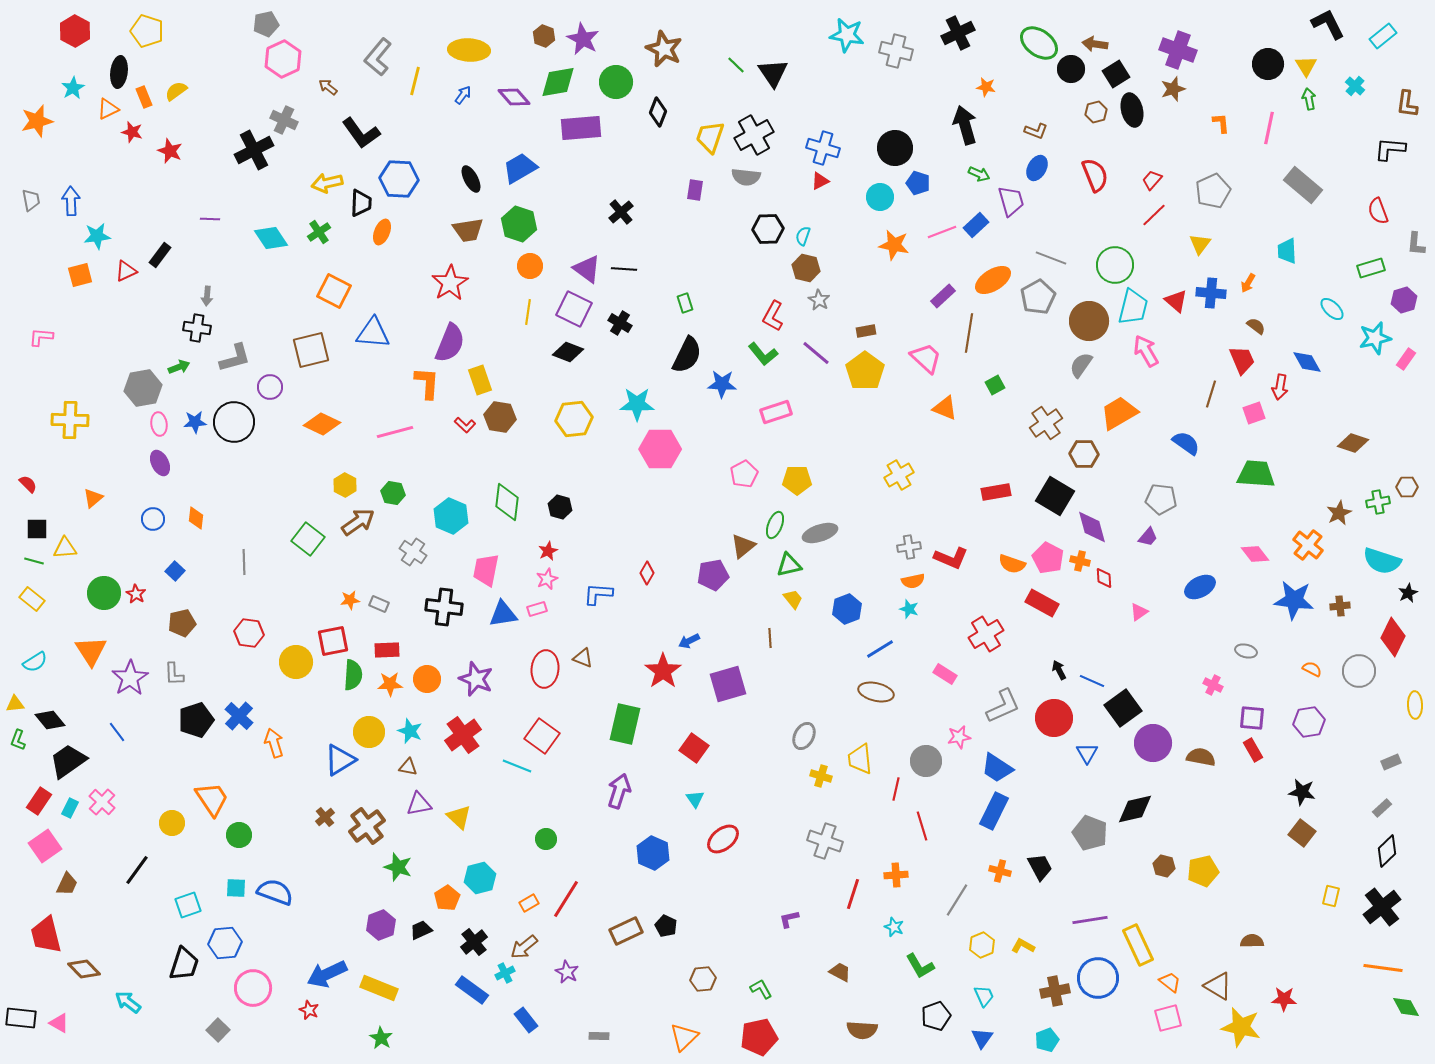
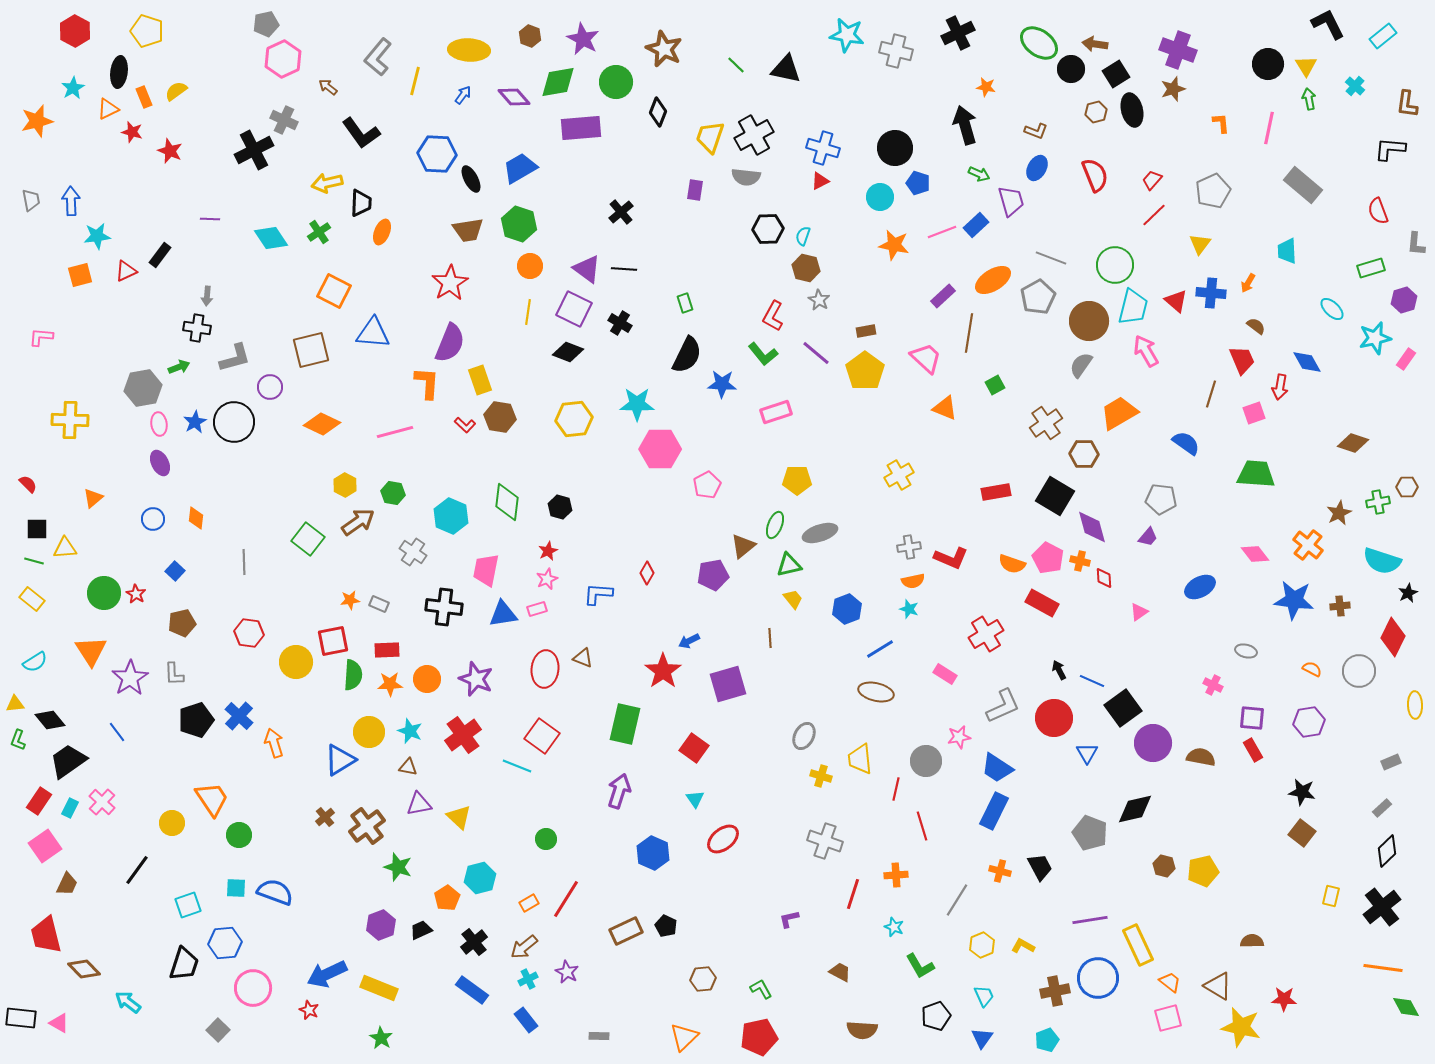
brown hexagon at (544, 36): moved 14 px left
black triangle at (773, 73): moved 13 px right, 4 px up; rotated 44 degrees counterclockwise
blue hexagon at (399, 179): moved 38 px right, 25 px up
blue star at (195, 422): rotated 25 degrees counterclockwise
pink pentagon at (744, 474): moved 37 px left, 11 px down
cyan cross at (505, 973): moved 23 px right, 6 px down
